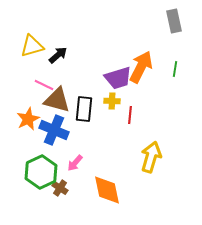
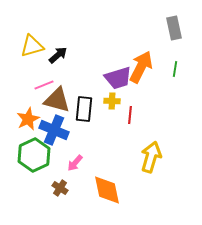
gray rectangle: moved 7 px down
pink line: rotated 48 degrees counterclockwise
green hexagon: moved 7 px left, 17 px up
